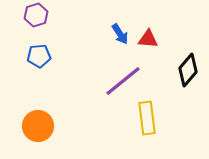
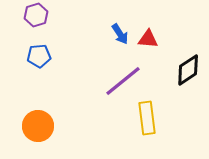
black diamond: rotated 16 degrees clockwise
